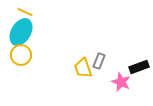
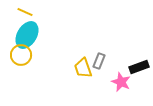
cyan ellipse: moved 6 px right, 3 px down
